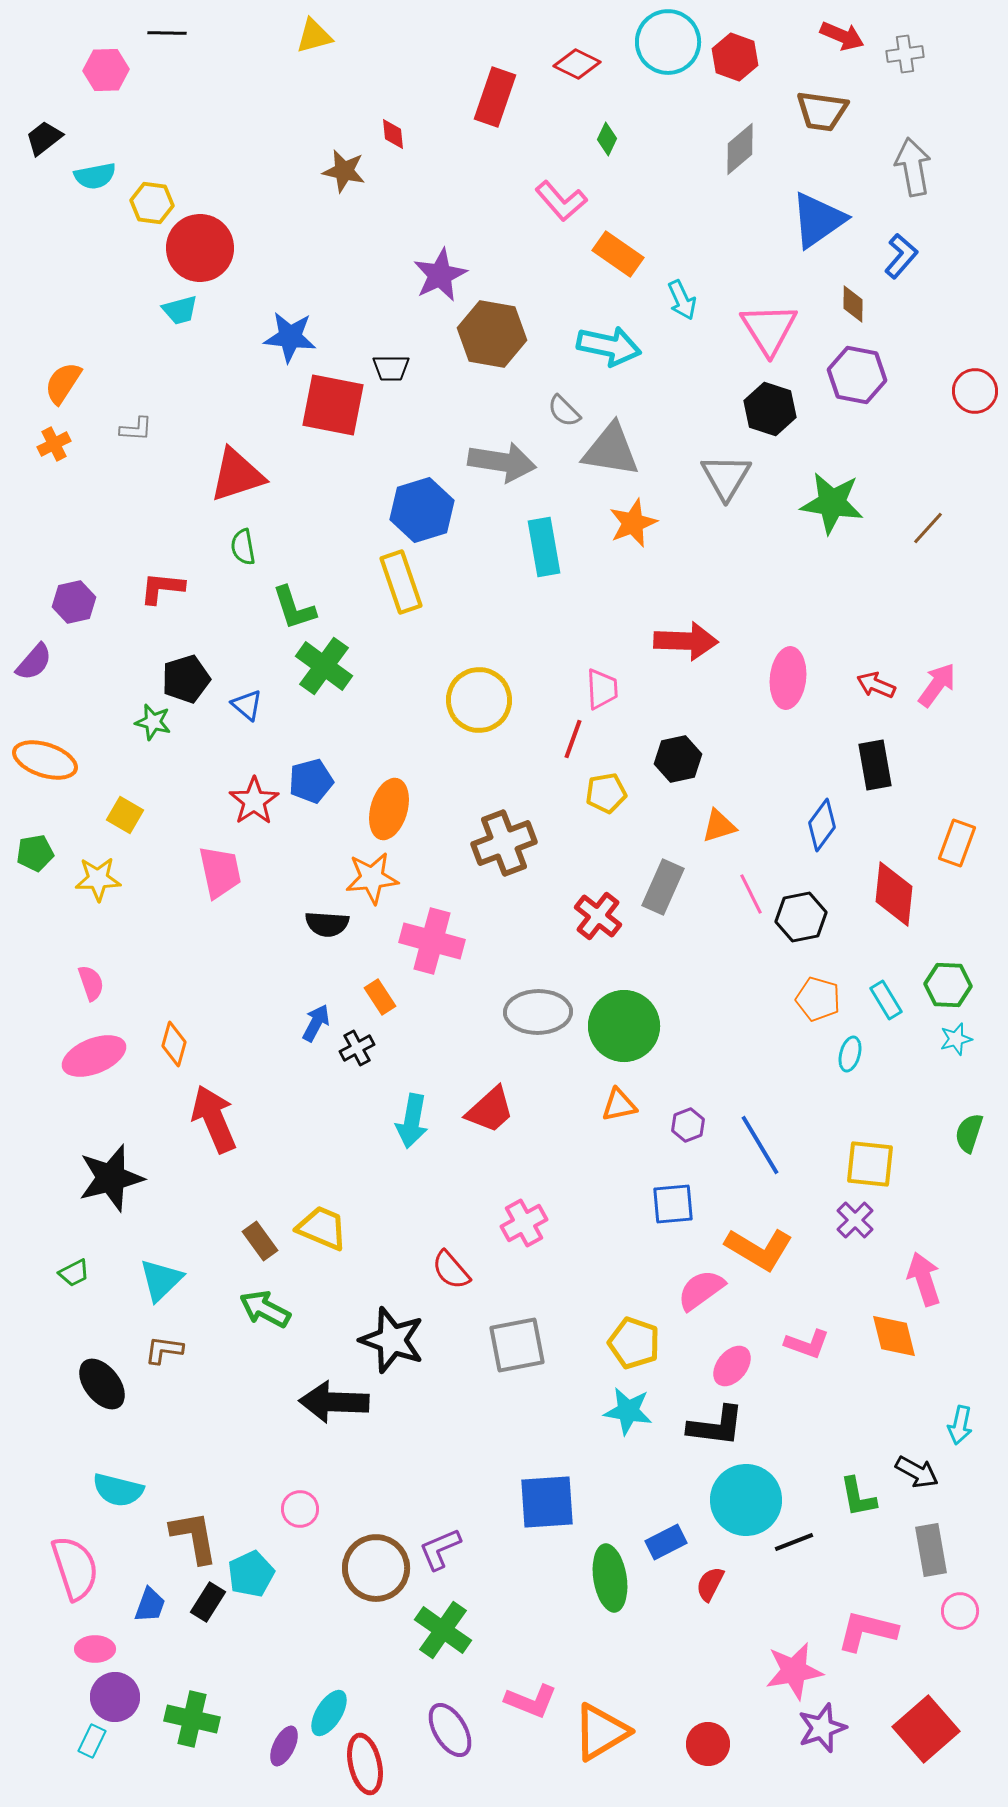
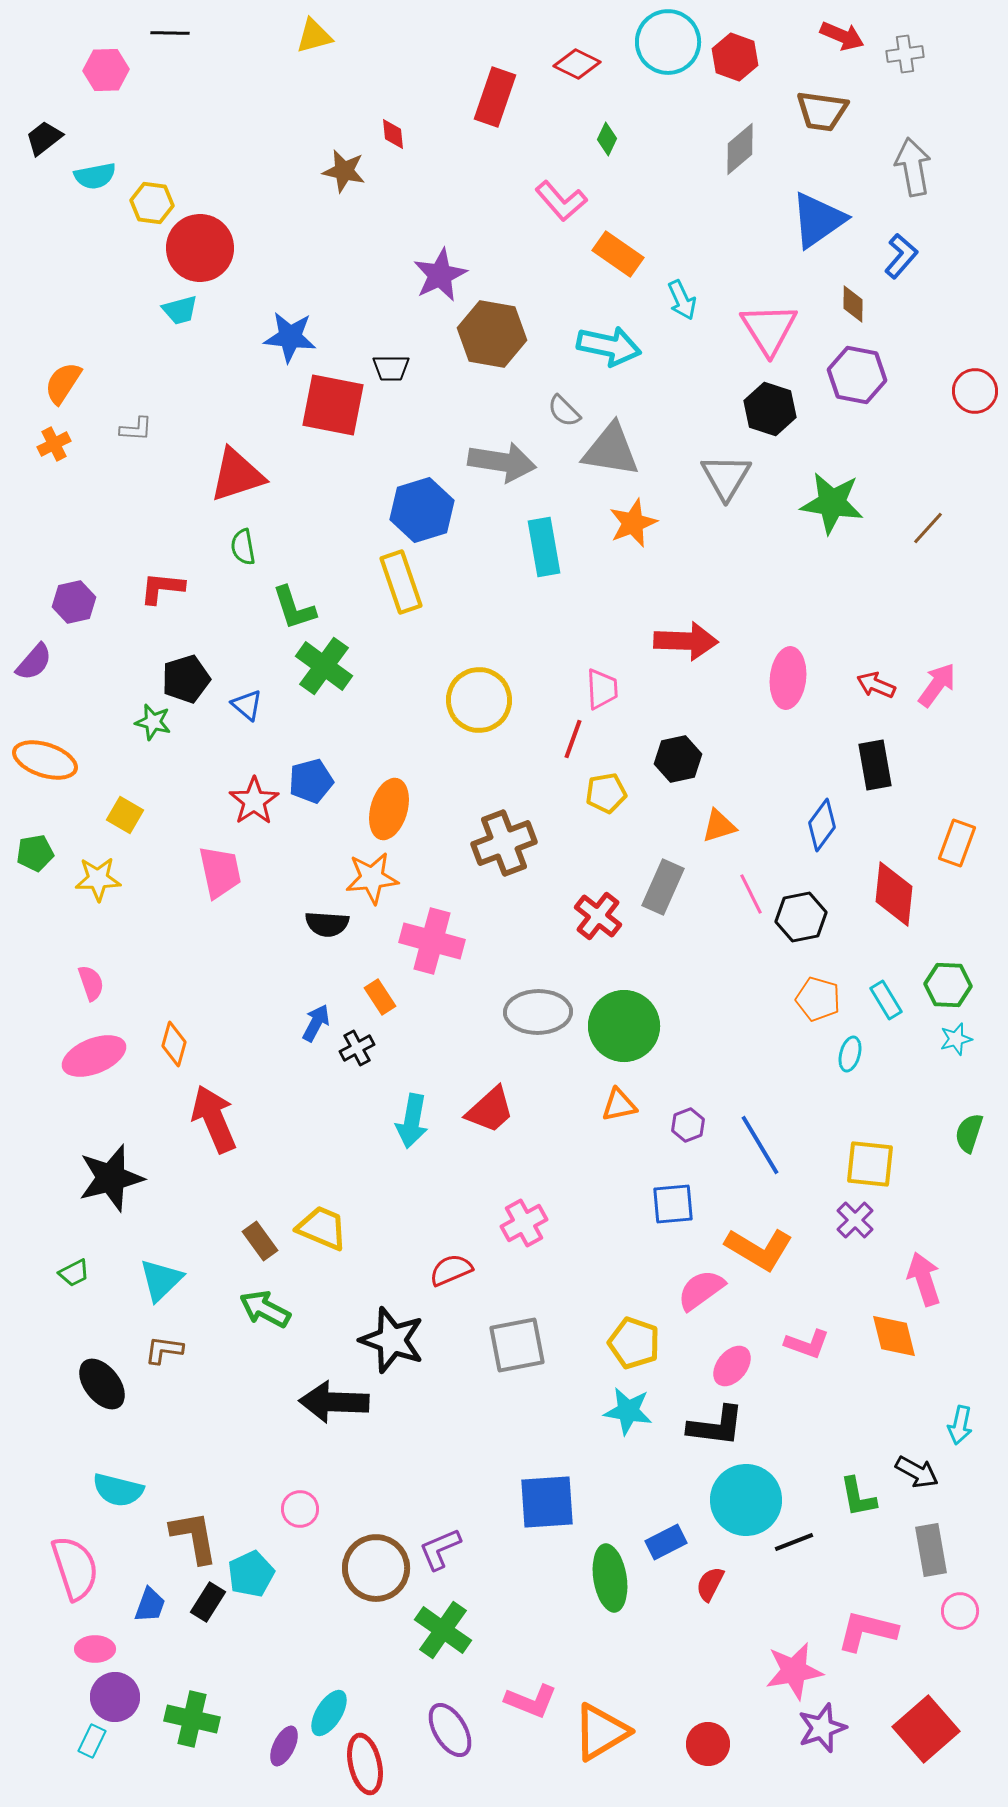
black line at (167, 33): moved 3 px right
red semicircle at (451, 1270): rotated 108 degrees clockwise
